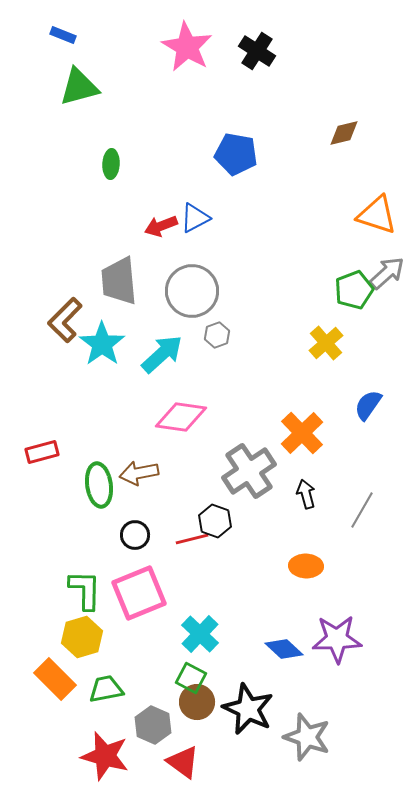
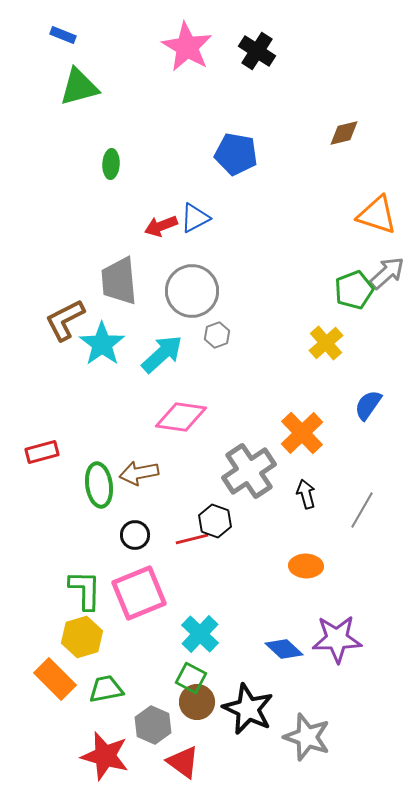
brown L-shape at (65, 320): rotated 18 degrees clockwise
